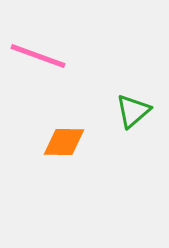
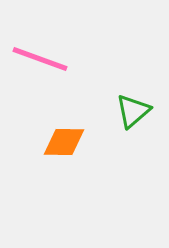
pink line: moved 2 px right, 3 px down
